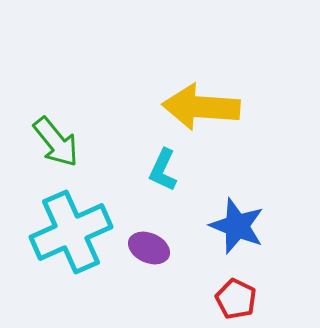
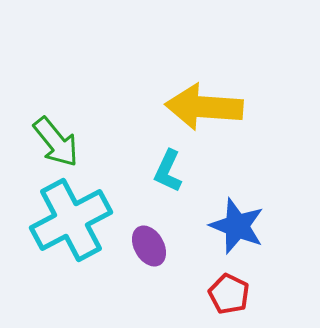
yellow arrow: moved 3 px right
cyan L-shape: moved 5 px right, 1 px down
cyan cross: moved 12 px up; rotated 4 degrees counterclockwise
purple ellipse: moved 2 px up; rotated 36 degrees clockwise
red pentagon: moved 7 px left, 5 px up
